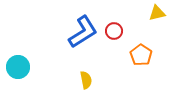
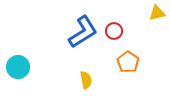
orange pentagon: moved 13 px left, 7 px down
